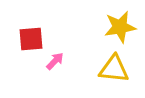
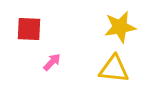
red square: moved 2 px left, 10 px up; rotated 8 degrees clockwise
pink arrow: moved 3 px left, 1 px down
